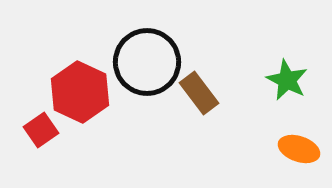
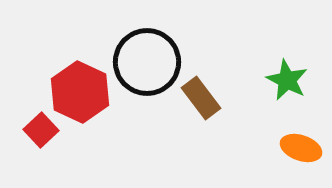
brown rectangle: moved 2 px right, 5 px down
red square: rotated 8 degrees counterclockwise
orange ellipse: moved 2 px right, 1 px up
